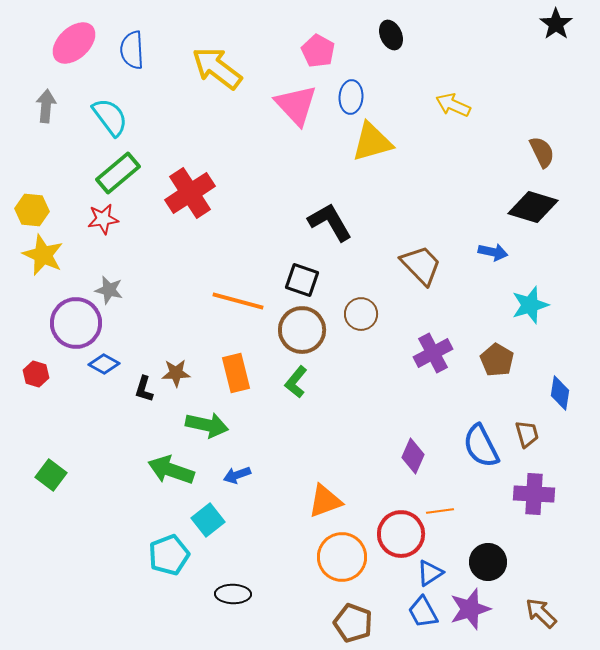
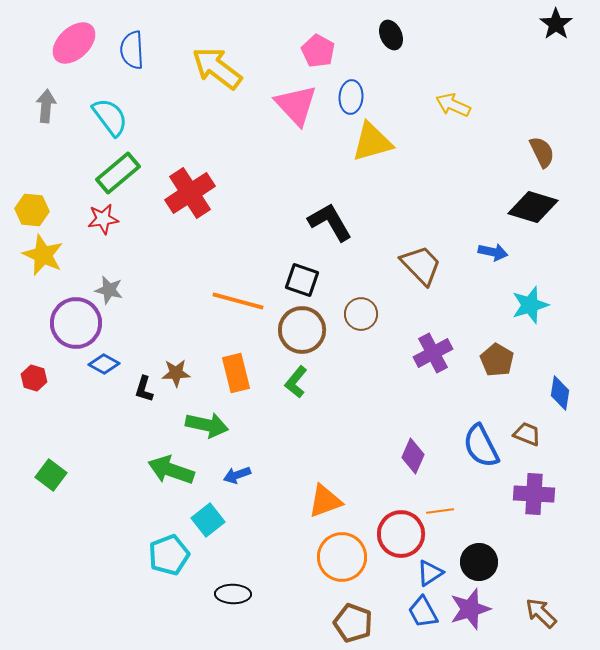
red hexagon at (36, 374): moved 2 px left, 4 px down
brown trapezoid at (527, 434): rotated 52 degrees counterclockwise
black circle at (488, 562): moved 9 px left
